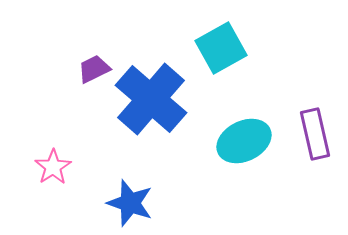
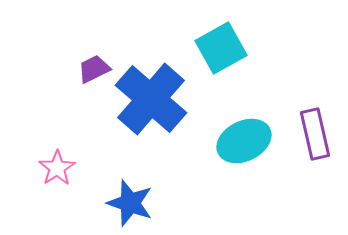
pink star: moved 4 px right, 1 px down
